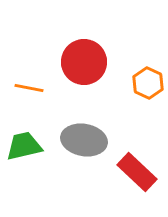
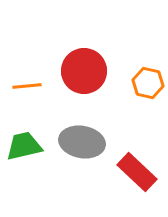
red circle: moved 9 px down
orange hexagon: rotated 12 degrees counterclockwise
orange line: moved 2 px left, 2 px up; rotated 16 degrees counterclockwise
gray ellipse: moved 2 px left, 2 px down
